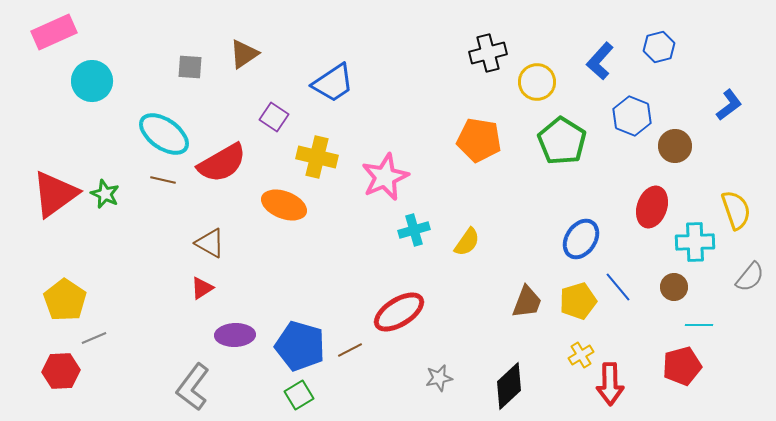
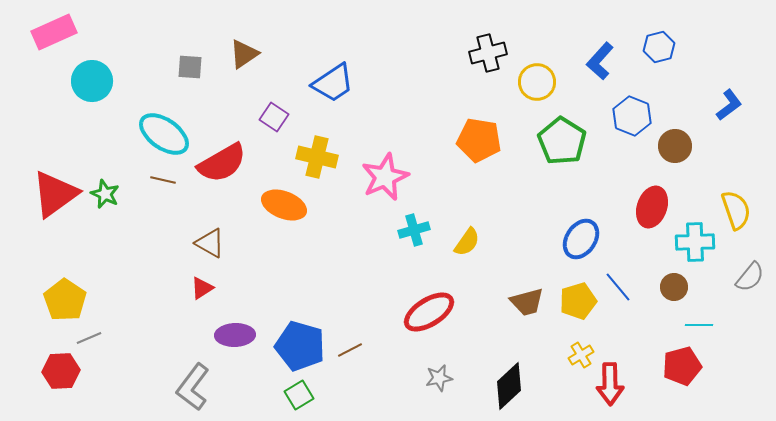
brown trapezoid at (527, 302): rotated 54 degrees clockwise
red ellipse at (399, 312): moved 30 px right
gray line at (94, 338): moved 5 px left
